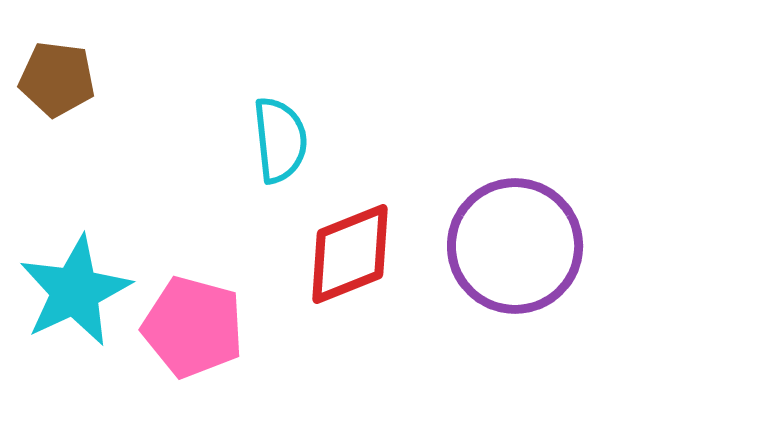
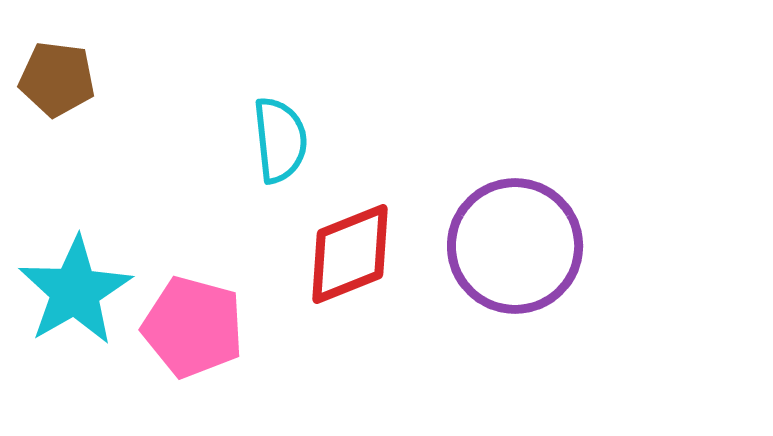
cyan star: rotated 5 degrees counterclockwise
